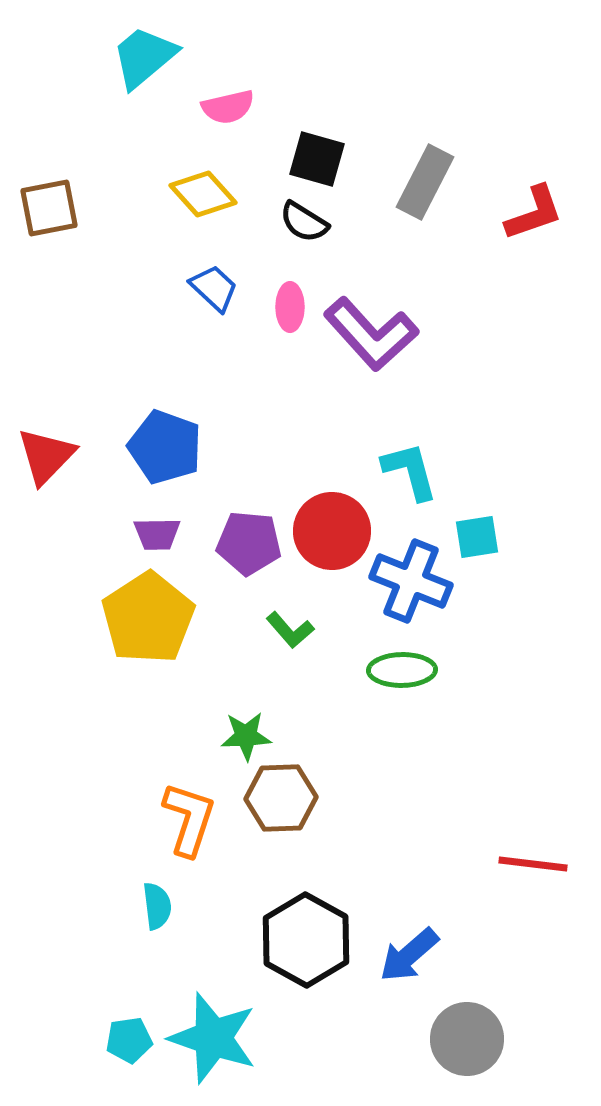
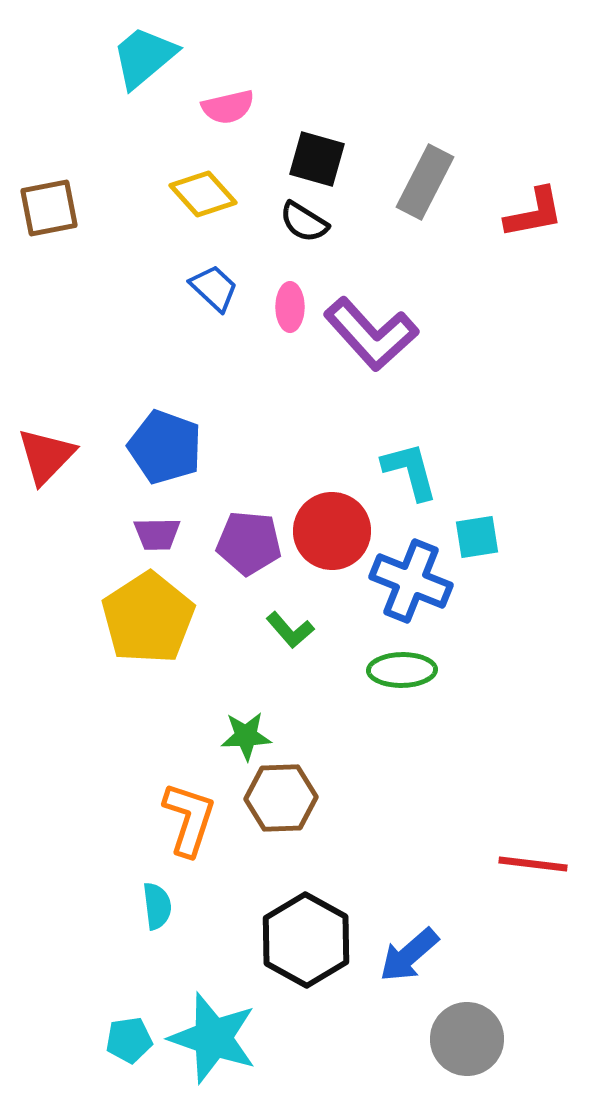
red L-shape: rotated 8 degrees clockwise
